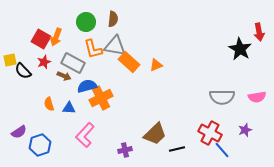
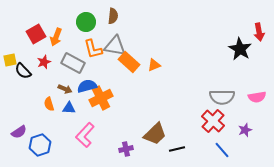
brown semicircle: moved 3 px up
red square: moved 5 px left, 5 px up; rotated 30 degrees clockwise
orange triangle: moved 2 px left
brown arrow: moved 1 px right, 13 px down
red cross: moved 3 px right, 12 px up; rotated 15 degrees clockwise
purple cross: moved 1 px right, 1 px up
